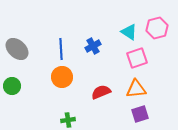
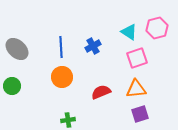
blue line: moved 2 px up
